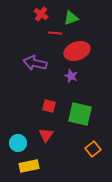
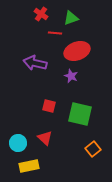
red triangle: moved 1 px left, 3 px down; rotated 21 degrees counterclockwise
